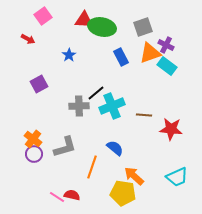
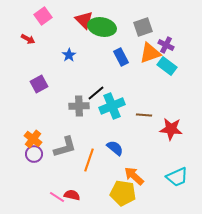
red triangle: rotated 42 degrees clockwise
orange line: moved 3 px left, 7 px up
